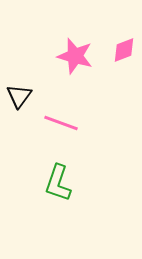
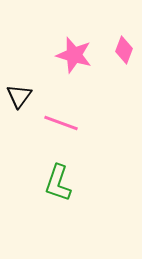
pink diamond: rotated 48 degrees counterclockwise
pink star: moved 1 px left, 1 px up
